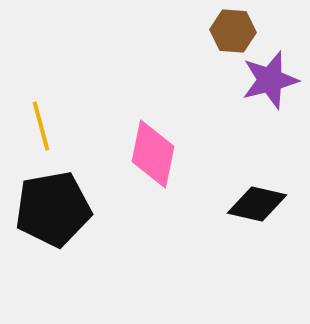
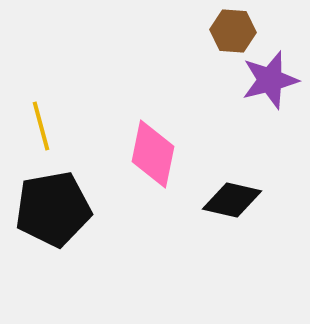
black diamond: moved 25 px left, 4 px up
